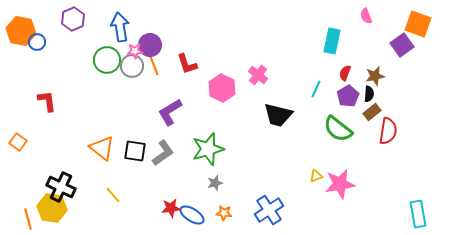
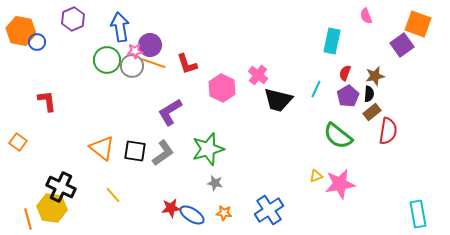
orange line at (153, 63): rotated 50 degrees counterclockwise
black trapezoid at (278, 115): moved 15 px up
green semicircle at (338, 129): moved 7 px down
gray star at (215, 183): rotated 28 degrees clockwise
